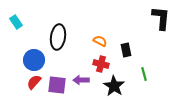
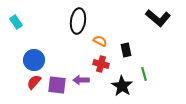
black L-shape: moved 3 px left; rotated 125 degrees clockwise
black ellipse: moved 20 px right, 16 px up
black star: moved 8 px right
